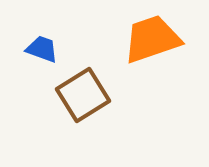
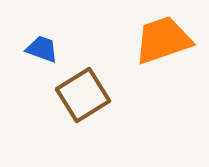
orange trapezoid: moved 11 px right, 1 px down
